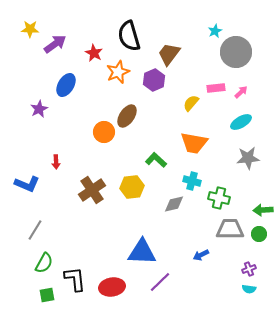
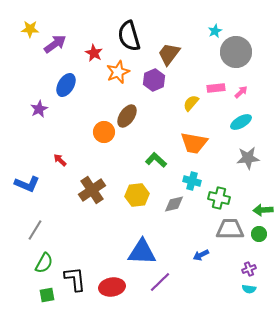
red arrow: moved 4 px right, 2 px up; rotated 136 degrees clockwise
yellow hexagon: moved 5 px right, 8 px down
